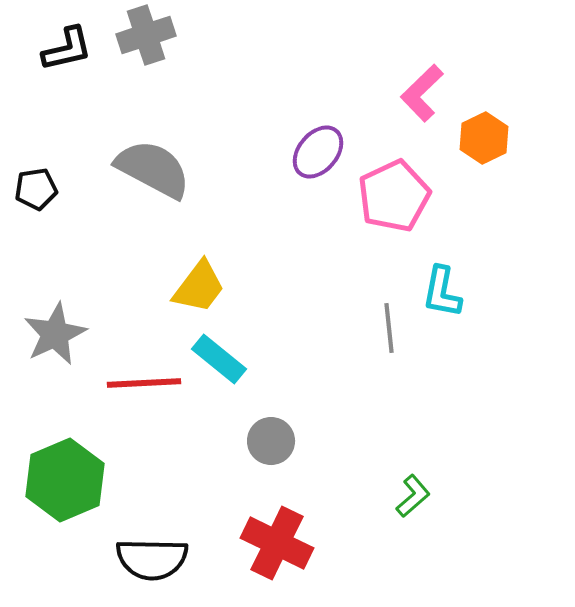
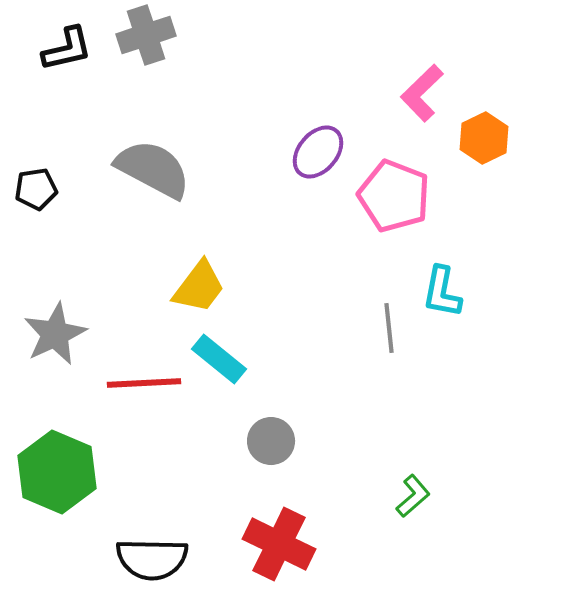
pink pentagon: rotated 26 degrees counterclockwise
green hexagon: moved 8 px left, 8 px up; rotated 14 degrees counterclockwise
red cross: moved 2 px right, 1 px down
